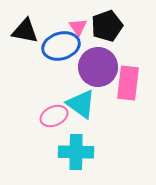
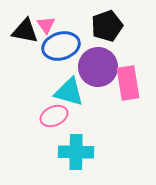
pink triangle: moved 32 px left, 2 px up
pink rectangle: rotated 16 degrees counterclockwise
cyan triangle: moved 12 px left, 12 px up; rotated 20 degrees counterclockwise
